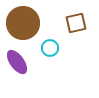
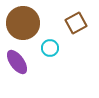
brown square: rotated 15 degrees counterclockwise
